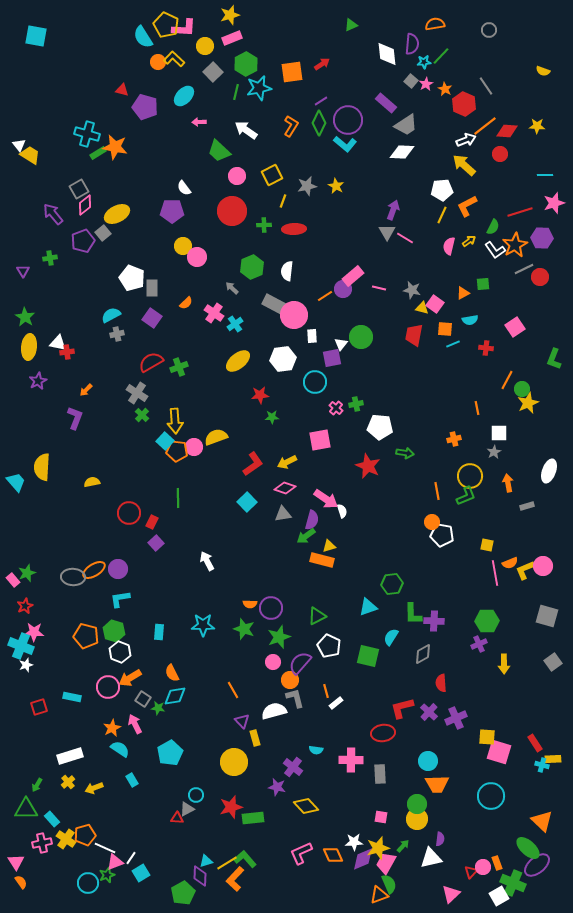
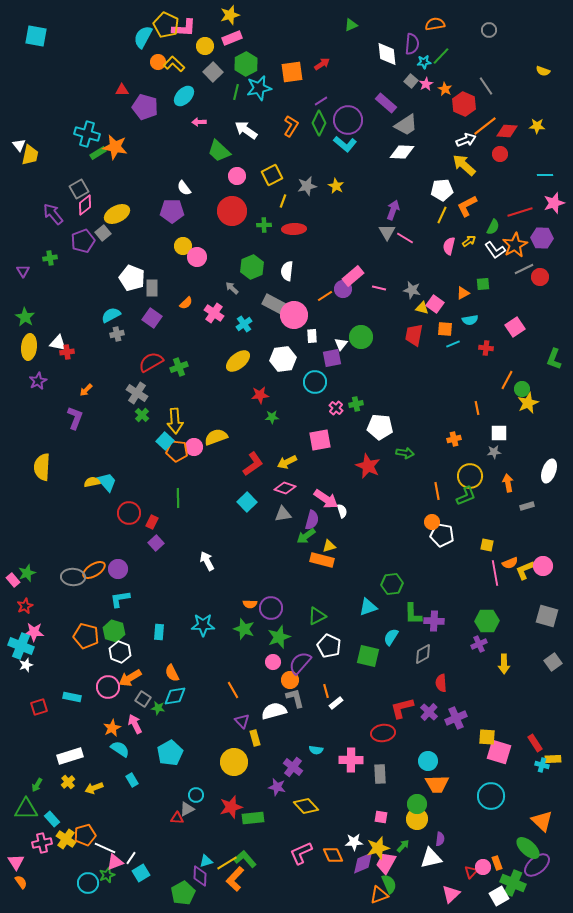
cyan semicircle at (143, 37): rotated 60 degrees clockwise
yellow L-shape at (174, 59): moved 5 px down
red triangle at (122, 90): rotated 16 degrees counterclockwise
yellow trapezoid at (30, 155): rotated 70 degrees clockwise
cyan cross at (235, 324): moved 9 px right
gray star at (494, 452): rotated 24 degrees clockwise
cyan trapezoid at (16, 482): moved 91 px right
purple diamond at (363, 859): moved 4 px down
